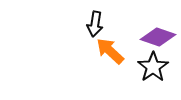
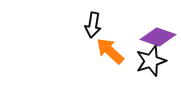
black arrow: moved 2 px left, 1 px down
black star: moved 2 px left, 6 px up; rotated 16 degrees clockwise
